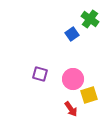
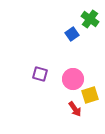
yellow square: moved 1 px right
red arrow: moved 4 px right
